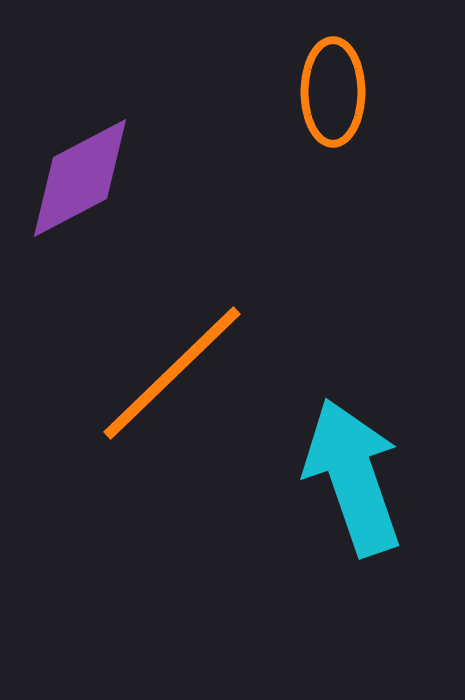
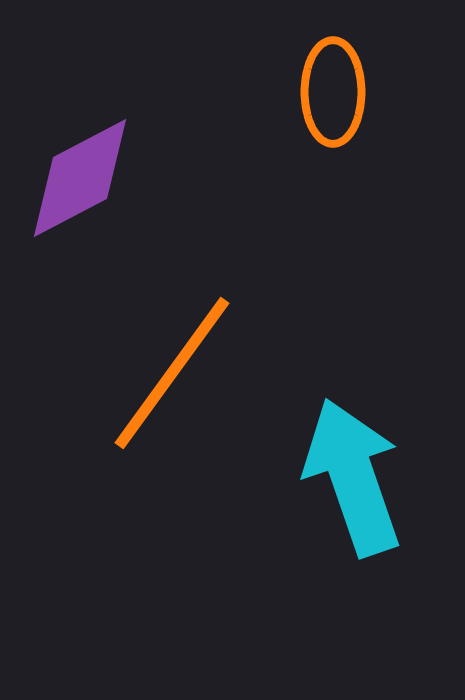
orange line: rotated 10 degrees counterclockwise
